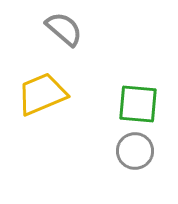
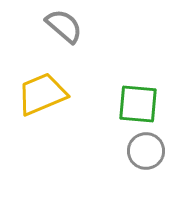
gray semicircle: moved 3 px up
gray circle: moved 11 px right
